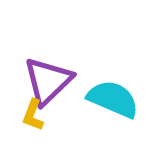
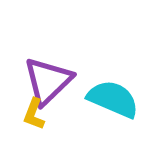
yellow L-shape: moved 1 px right, 1 px up
